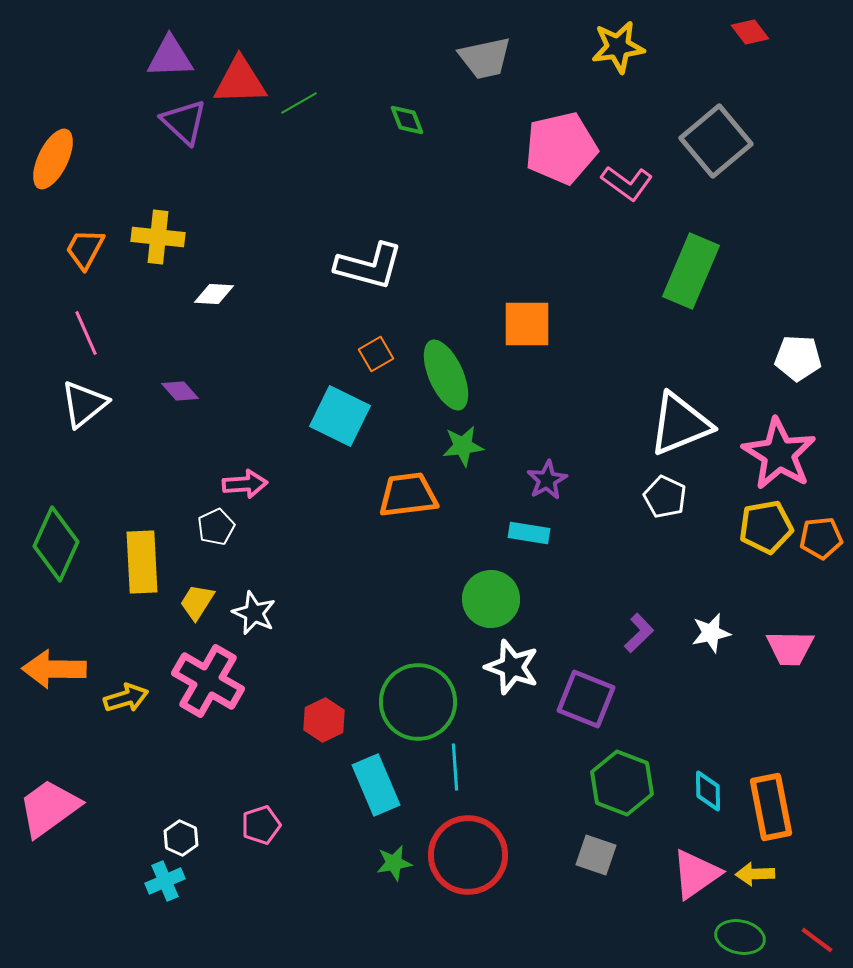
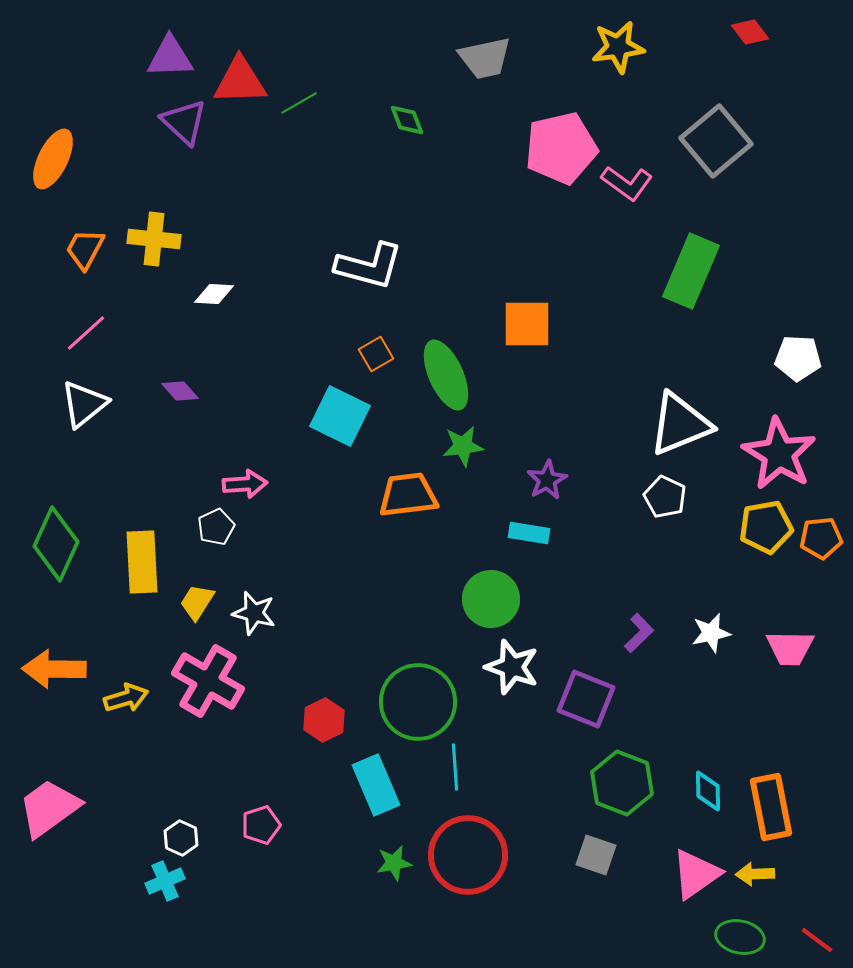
yellow cross at (158, 237): moved 4 px left, 2 px down
pink line at (86, 333): rotated 72 degrees clockwise
white star at (254, 613): rotated 9 degrees counterclockwise
